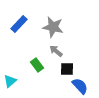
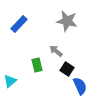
gray star: moved 14 px right, 6 px up
green rectangle: rotated 24 degrees clockwise
black square: rotated 32 degrees clockwise
blue semicircle: rotated 18 degrees clockwise
